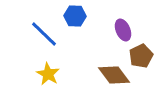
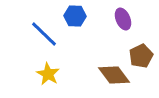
purple ellipse: moved 11 px up
